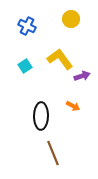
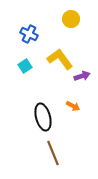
blue cross: moved 2 px right, 8 px down
black ellipse: moved 2 px right, 1 px down; rotated 16 degrees counterclockwise
